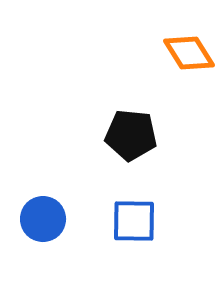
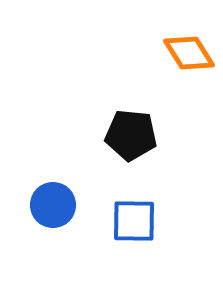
blue circle: moved 10 px right, 14 px up
